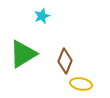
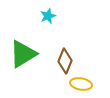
cyan star: moved 6 px right
